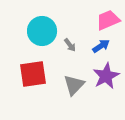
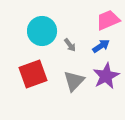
red square: rotated 12 degrees counterclockwise
gray triangle: moved 4 px up
